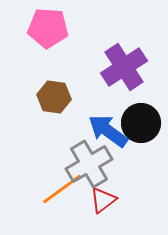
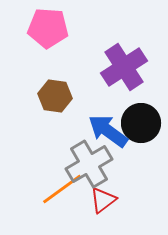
brown hexagon: moved 1 px right, 1 px up
